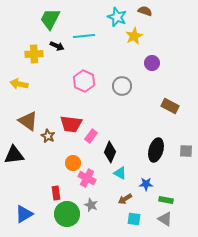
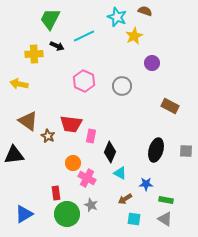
cyan line: rotated 20 degrees counterclockwise
pink rectangle: rotated 24 degrees counterclockwise
